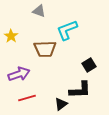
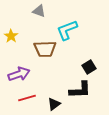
black square: moved 2 px down
black triangle: moved 7 px left
